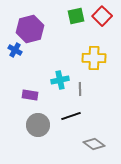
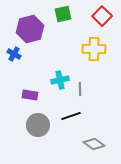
green square: moved 13 px left, 2 px up
blue cross: moved 1 px left, 4 px down
yellow cross: moved 9 px up
